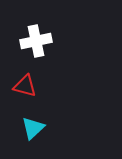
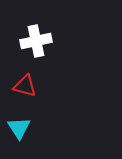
cyan triangle: moved 14 px left; rotated 20 degrees counterclockwise
